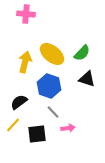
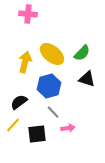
pink cross: moved 2 px right
blue hexagon: rotated 25 degrees clockwise
